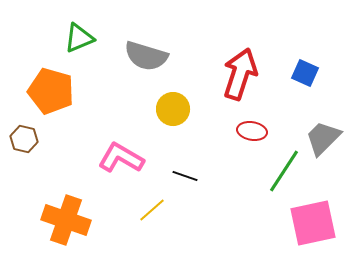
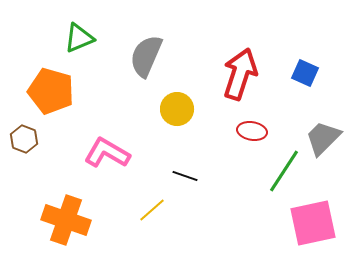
gray semicircle: rotated 96 degrees clockwise
yellow circle: moved 4 px right
brown hexagon: rotated 8 degrees clockwise
pink L-shape: moved 14 px left, 5 px up
